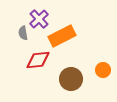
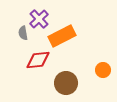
brown circle: moved 5 px left, 4 px down
